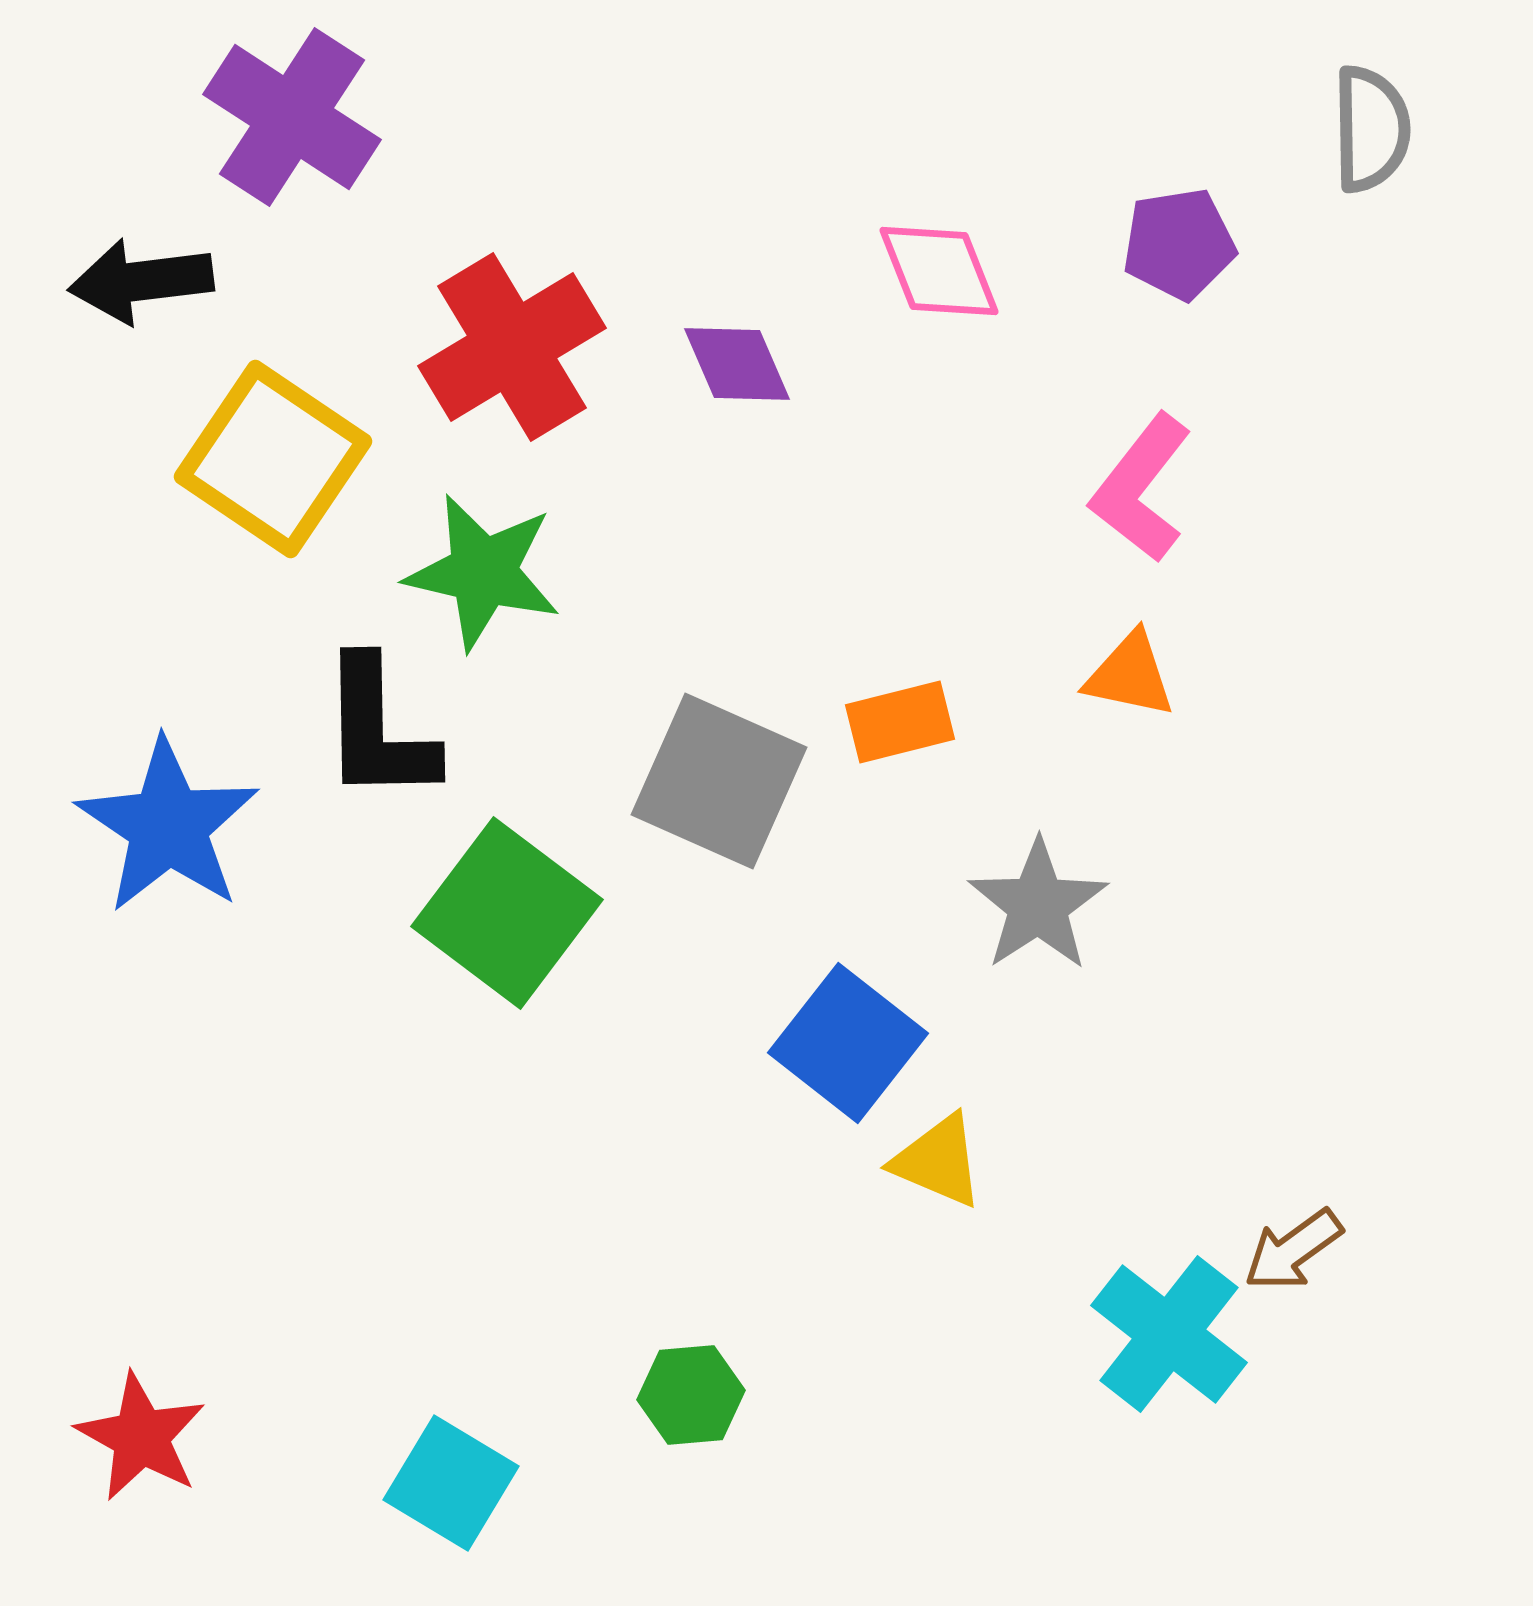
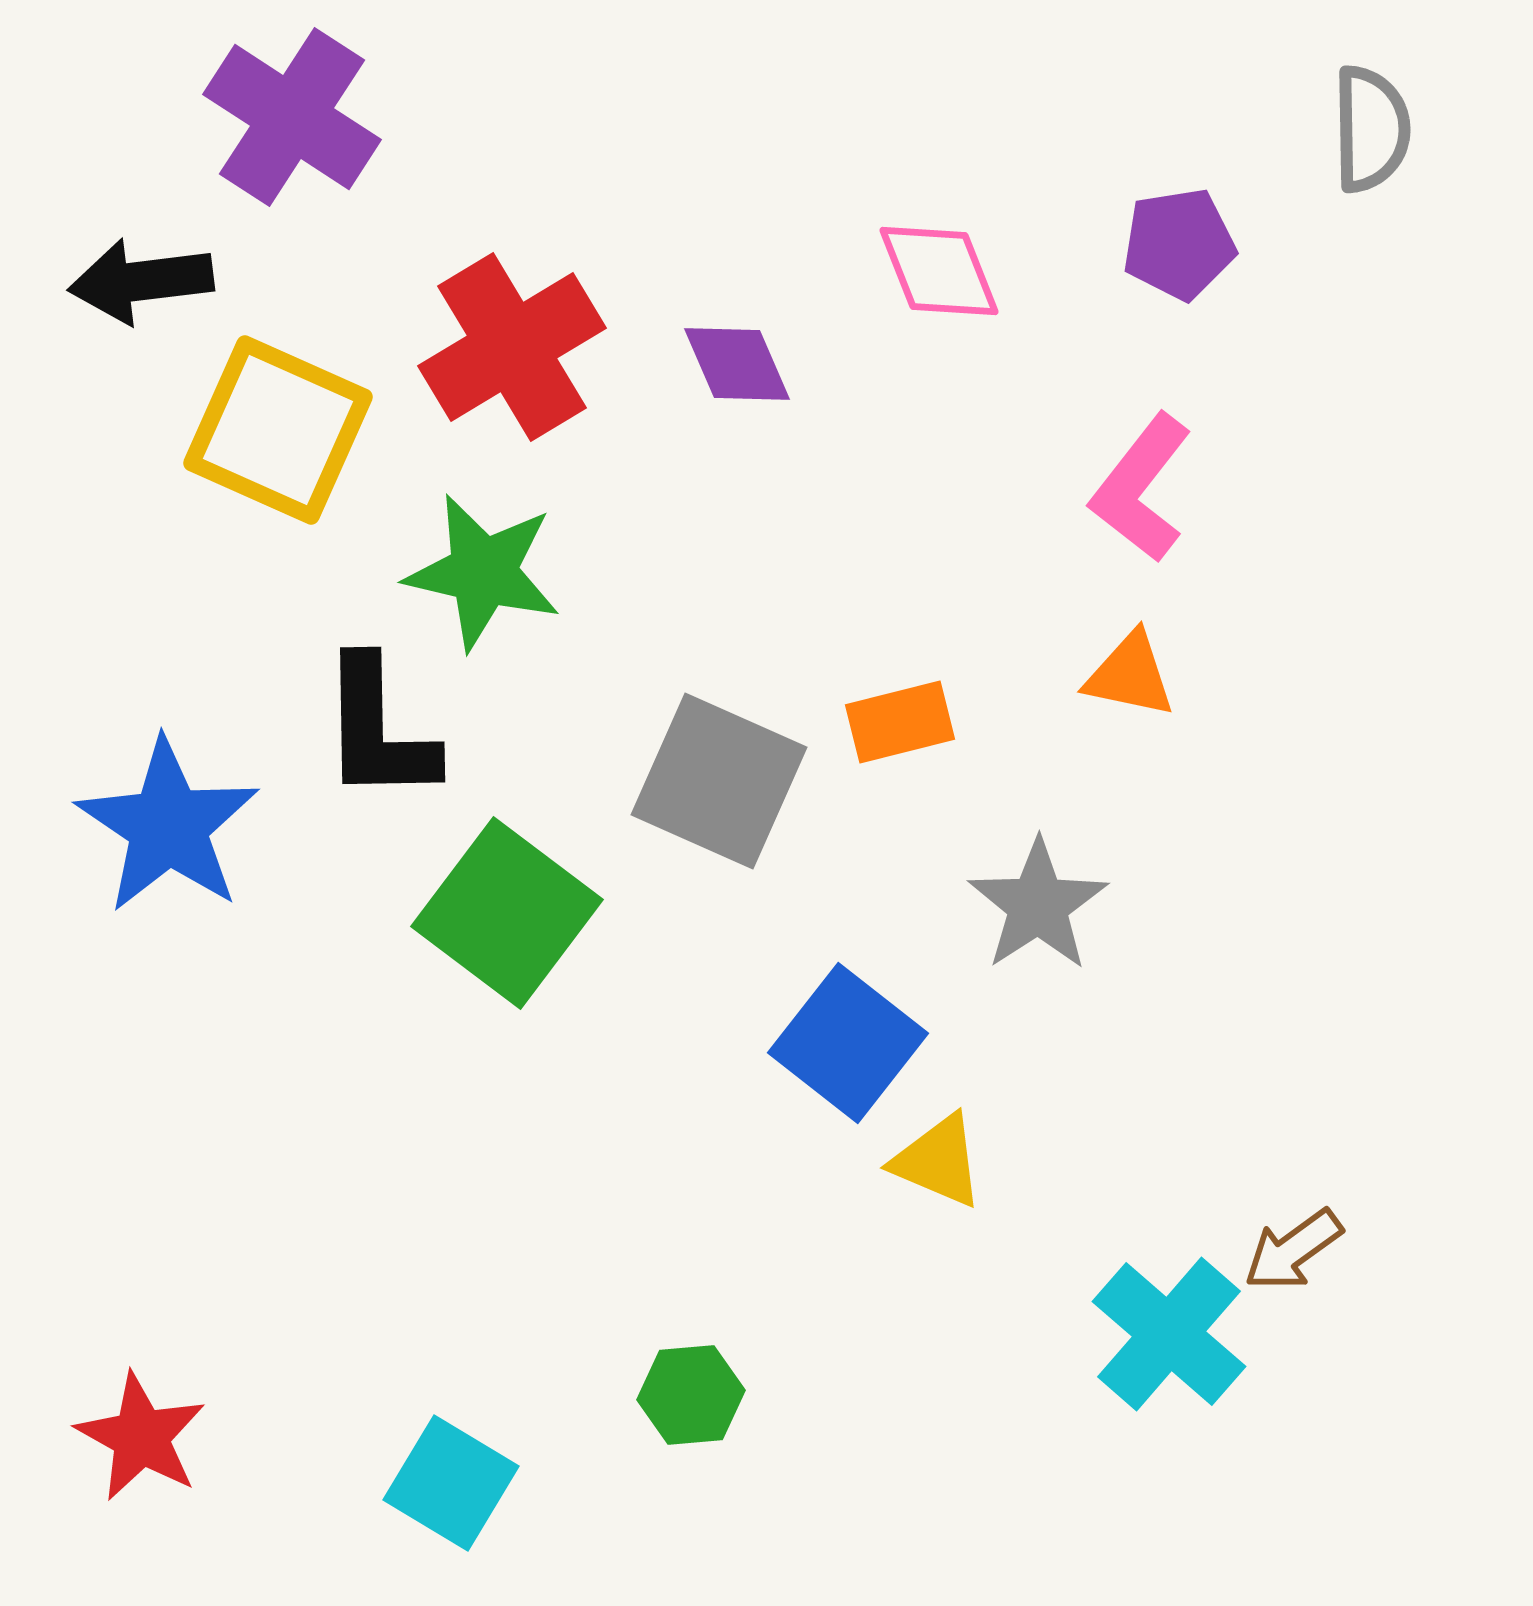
yellow square: moved 5 px right, 29 px up; rotated 10 degrees counterclockwise
cyan cross: rotated 3 degrees clockwise
